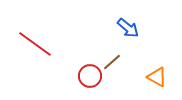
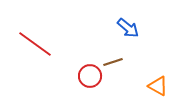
brown line: moved 1 px right; rotated 24 degrees clockwise
orange triangle: moved 1 px right, 9 px down
